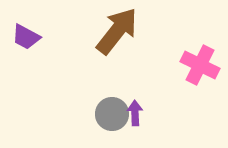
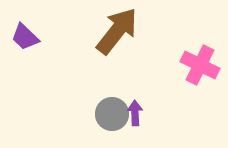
purple trapezoid: moved 1 px left; rotated 16 degrees clockwise
